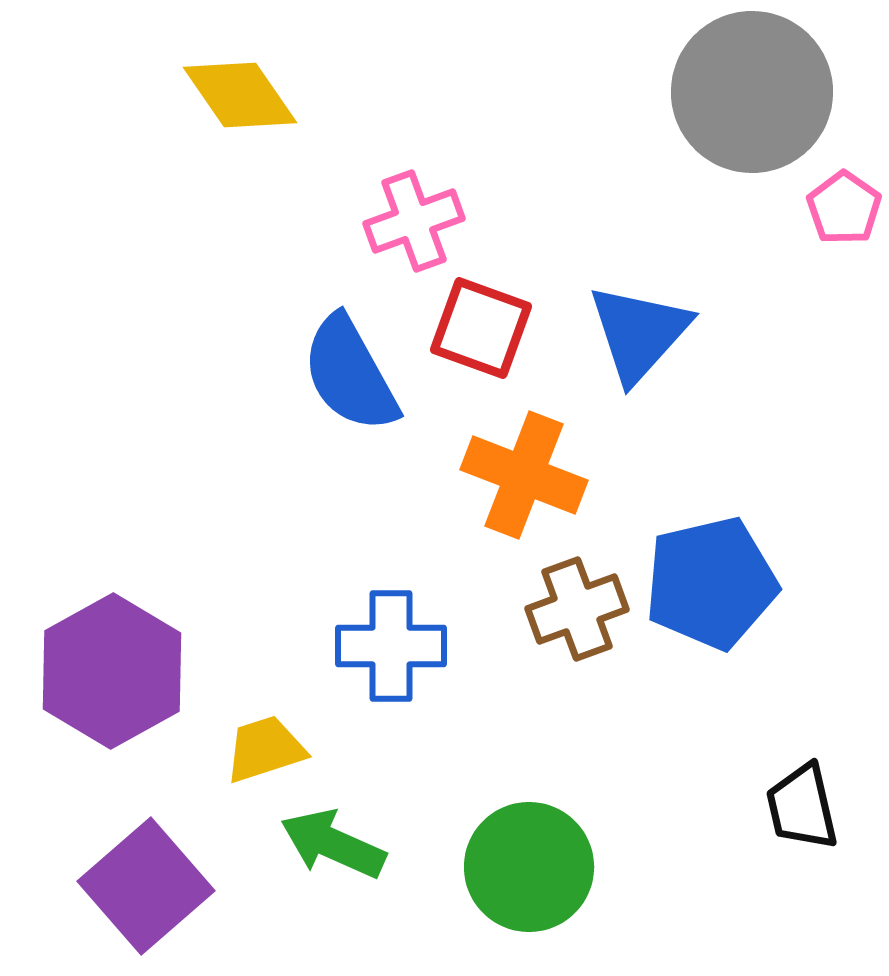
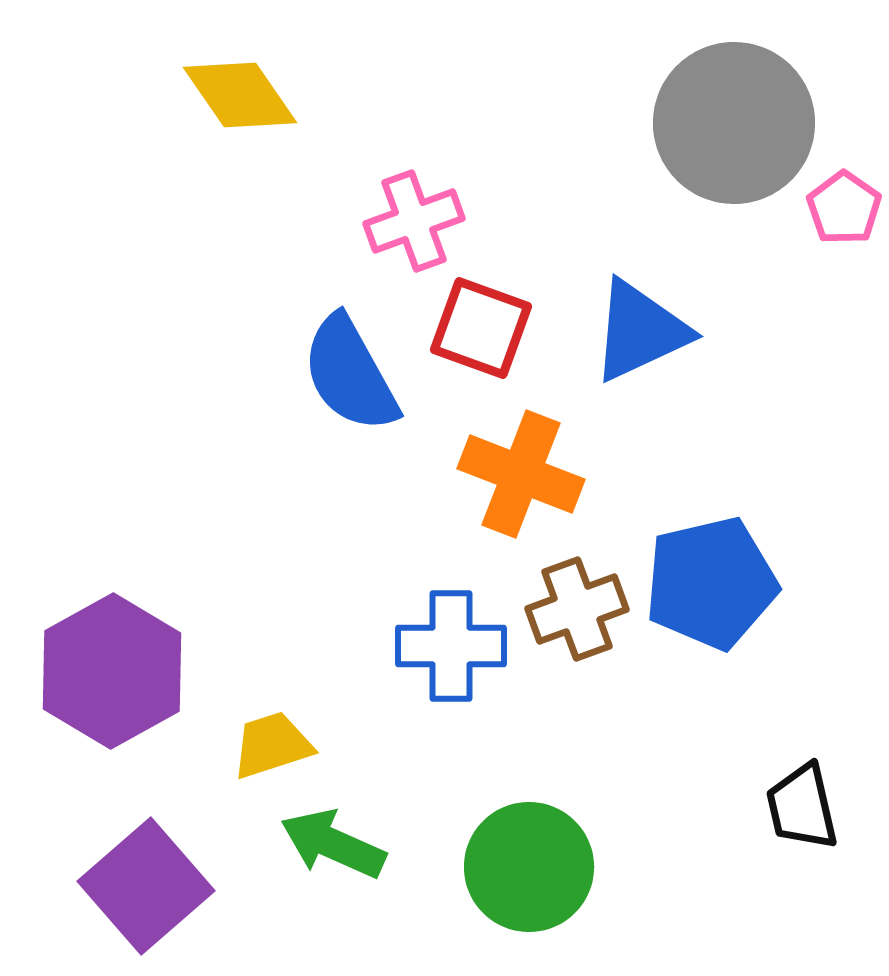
gray circle: moved 18 px left, 31 px down
blue triangle: moved 1 px right, 2 px up; rotated 23 degrees clockwise
orange cross: moved 3 px left, 1 px up
blue cross: moved 60 px right
yellow trapezoid: moved 7 px right, 4 px up
